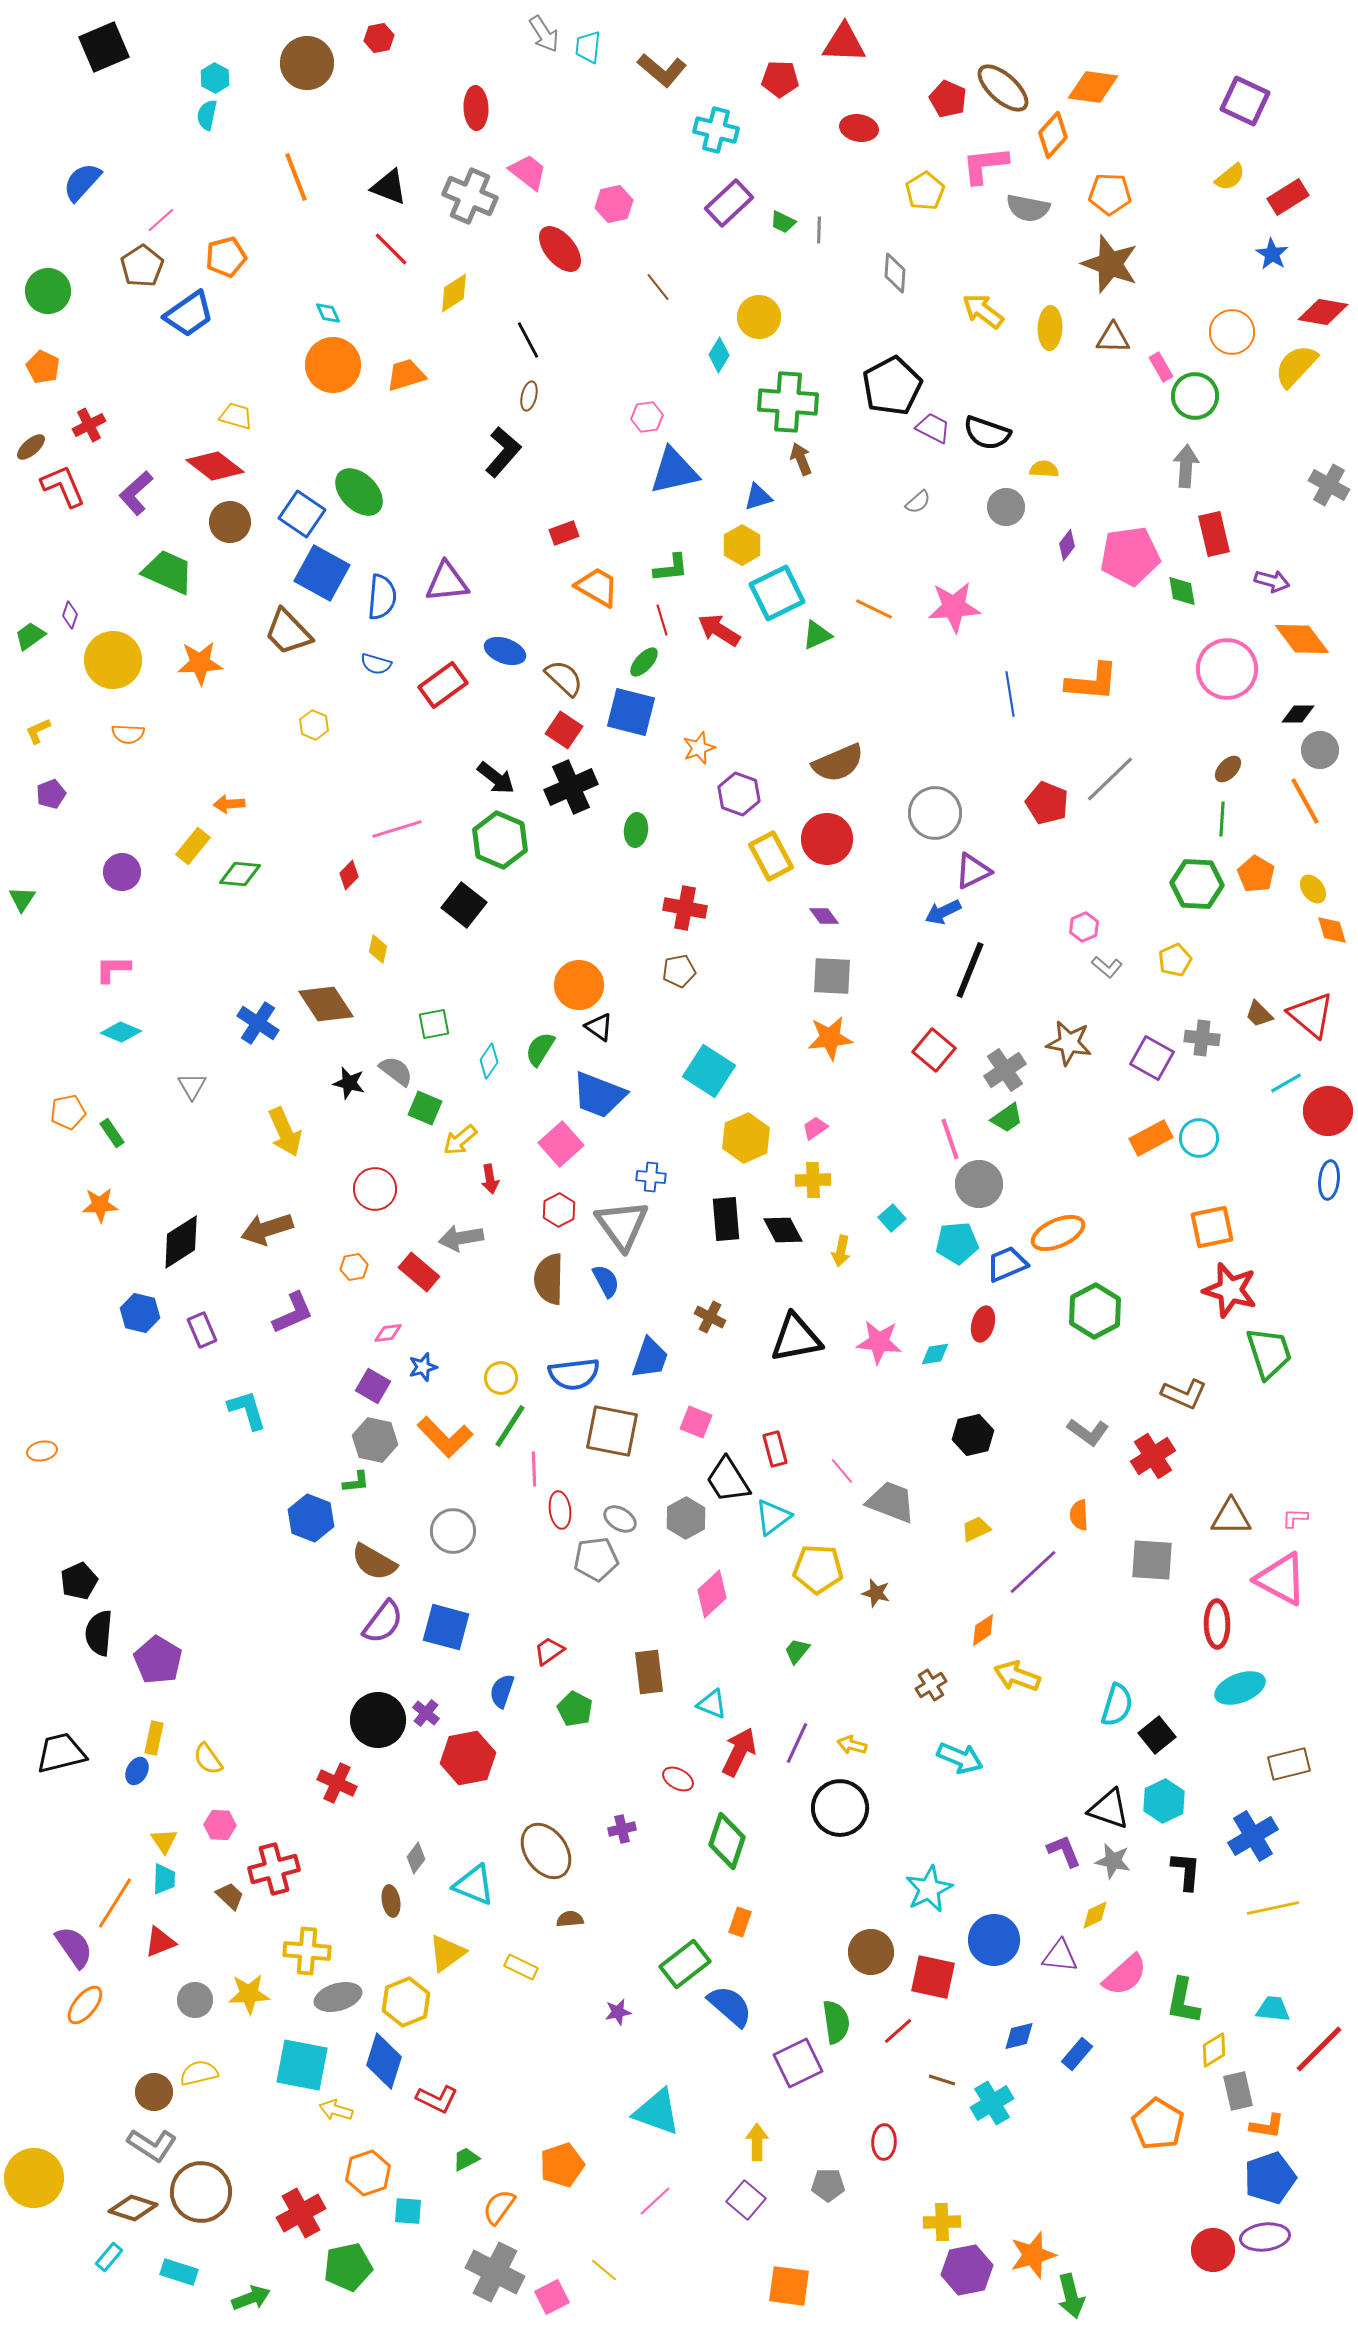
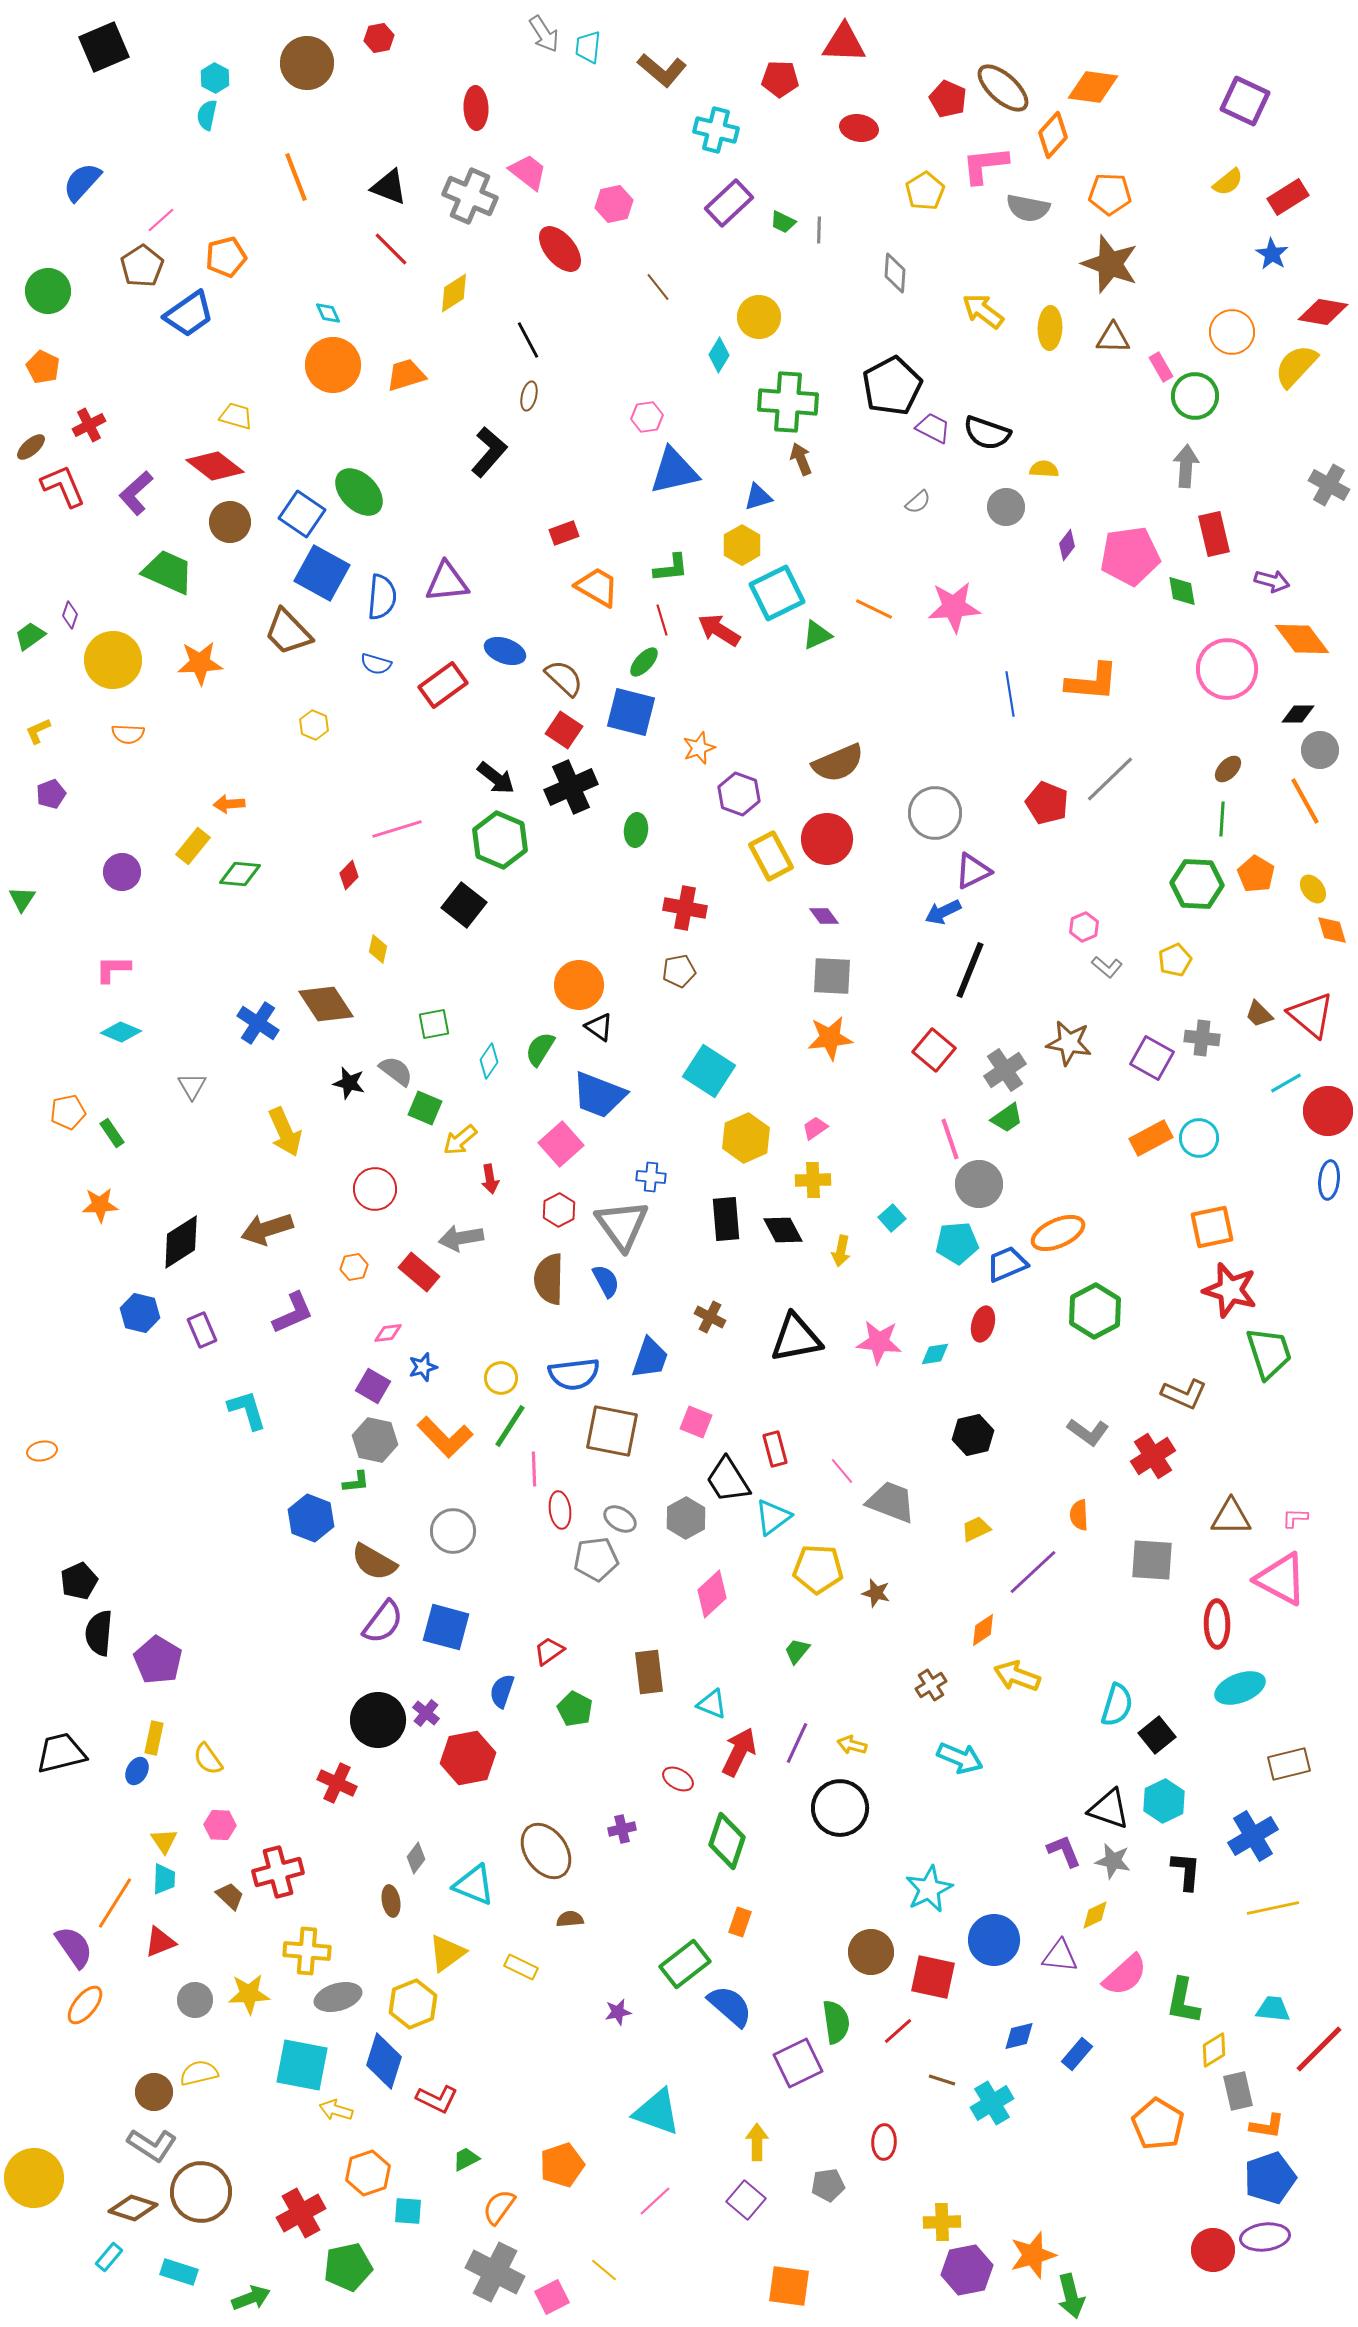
yellow semicircle at (1230, 177): moved 2 px left, 5 px down
black L-shape at (503, 452): moved 14 px left
red cross at (274, 1869): moved 4 px right, 3 px down
yellow hexagon at (406, 2002): moved 7 px right, 2 px down
gray pentagon at (828, 2185): rotated 8 degrees counterclockwise
